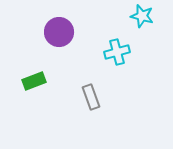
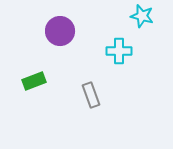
purple circle: moved 1 px right, 1 px up
cyan cross: moved 2 px right, 1 px up; rotated 15 degrees clockwise
gray rectangle: moved 2 px up
